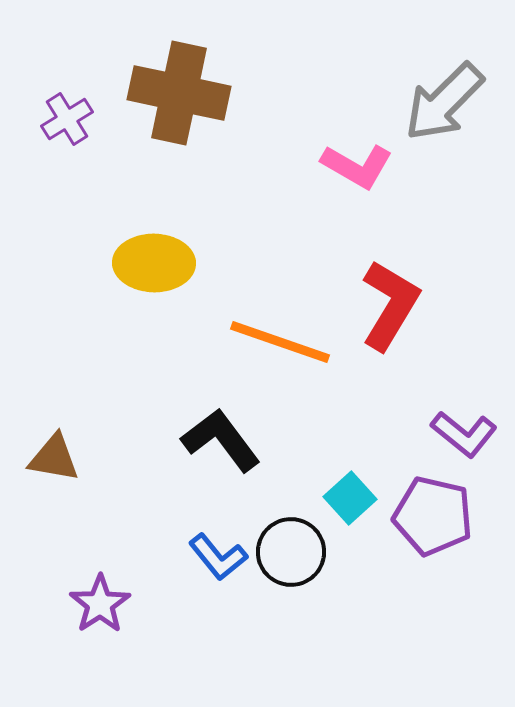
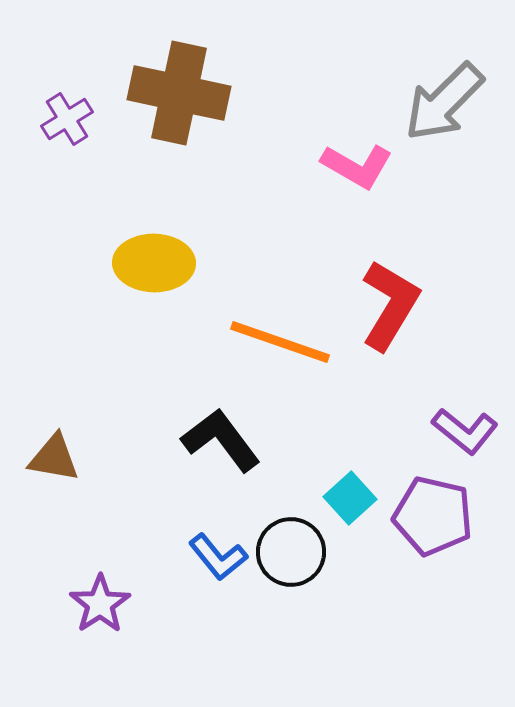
purple L-shape: moved 1 px right, 3 px up
